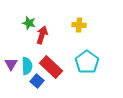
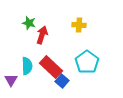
purple triangle: moved 16 px down
blue square: moved 25 px right
